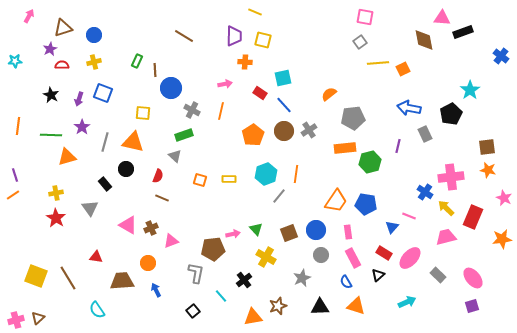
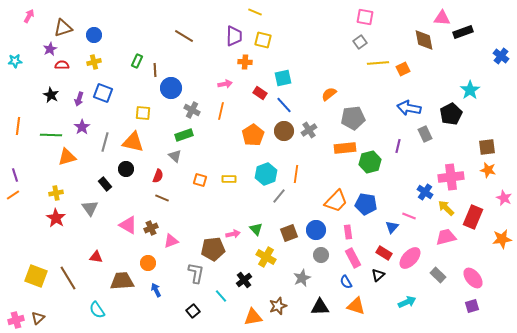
orange trapezoid at (336, 201): rotated 10 degrees clockwise
